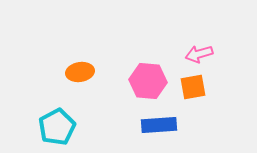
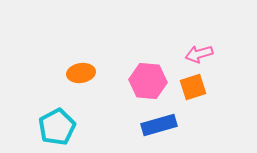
orange ellipse: moved 1 px right, 1 px down
orange square: rotated 8 degrees counterclockwise
blue rectangle: rotated 12 degrees counterclockwise
